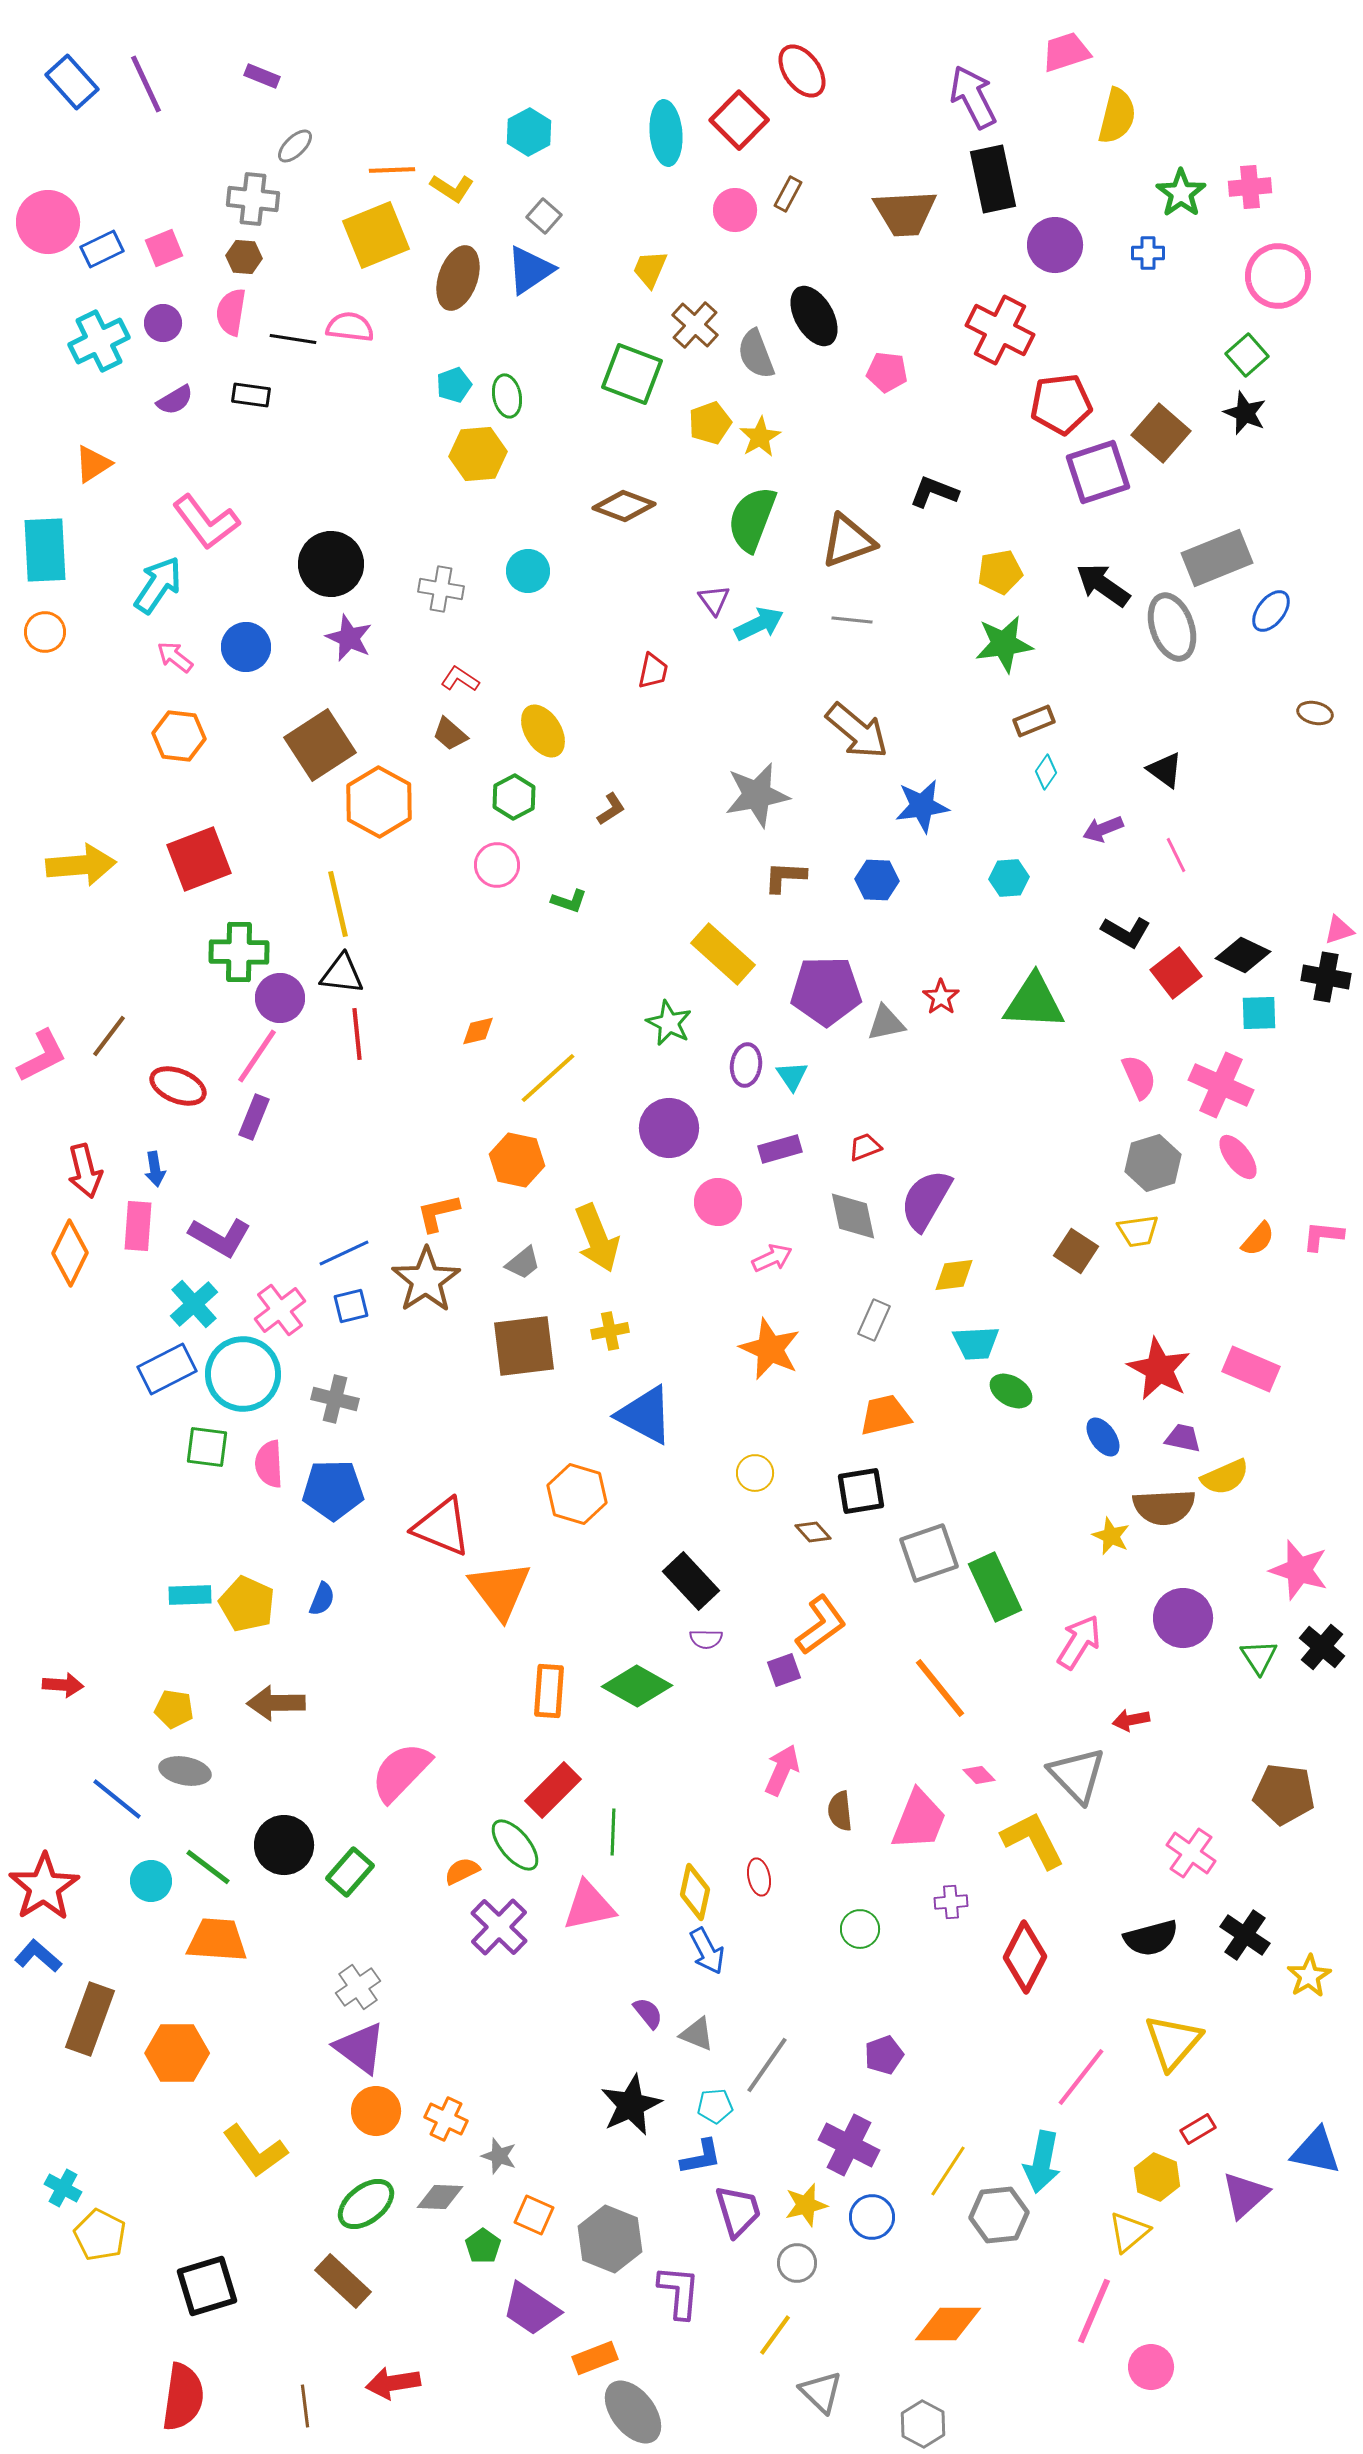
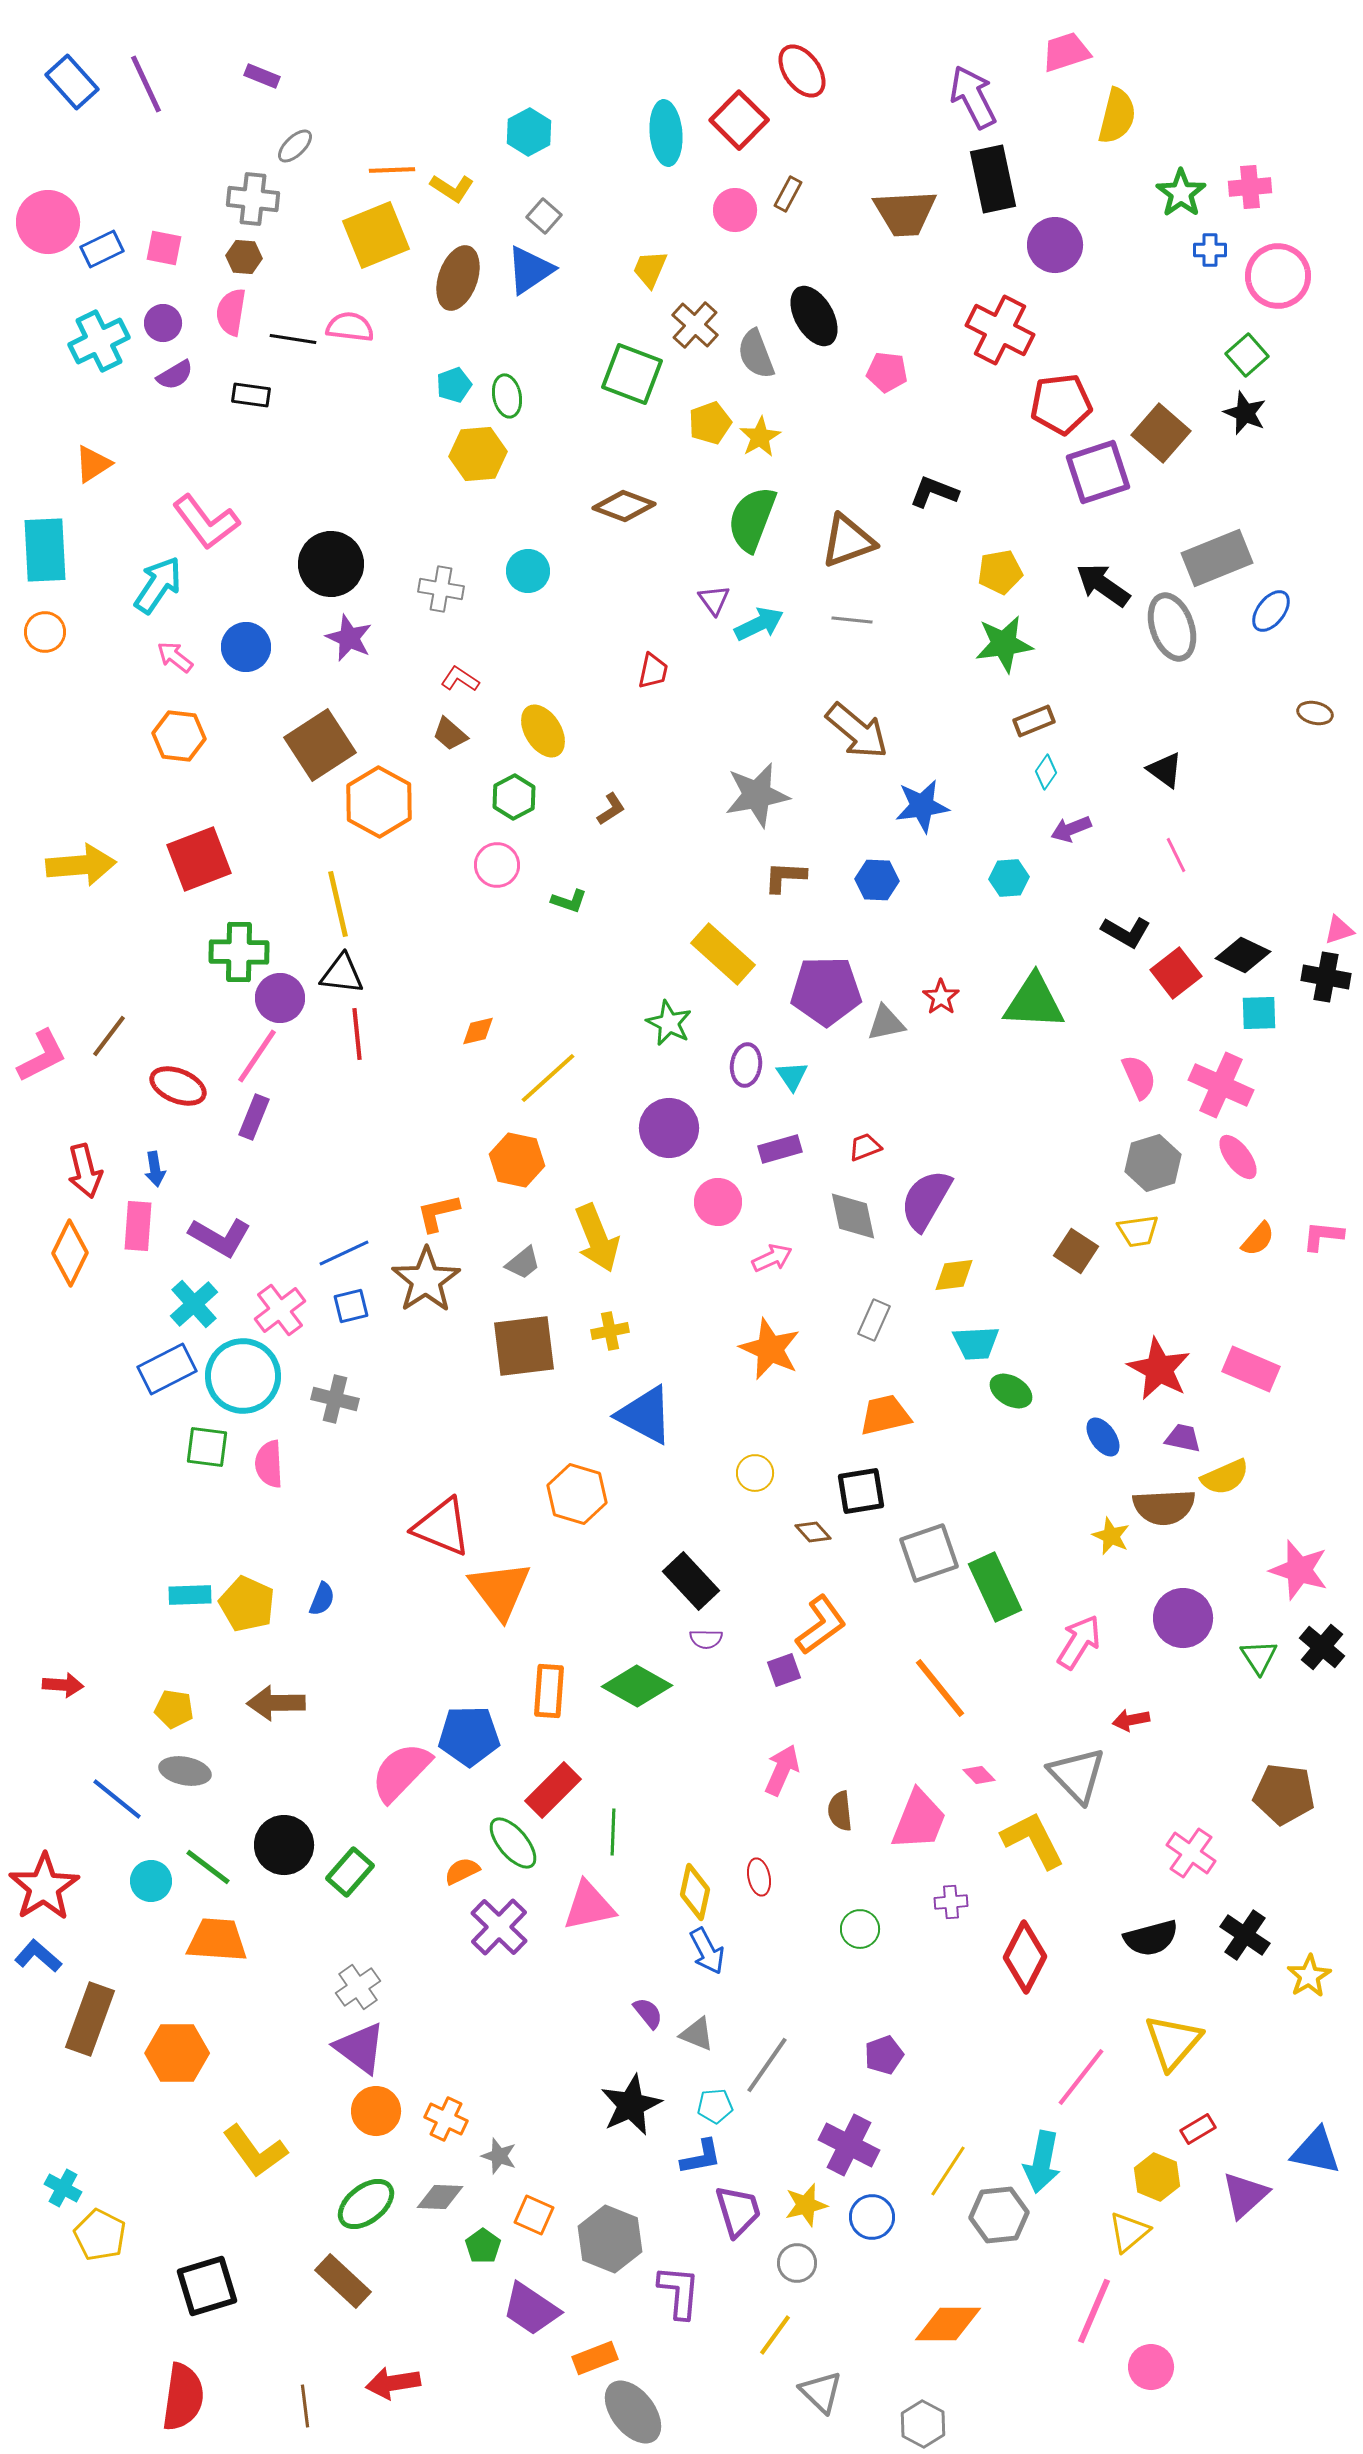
pink square at (164, 248): rotated 33 degrees clockwise
blue cross at (1148, 253): moved 62 px right, 3 px up
purple semicircle at (175, 400): moved 25 px up
purple arrow at (1103, 829): moved 32 px left
cyan circle at (243, 1374): moved 2 px down
blue pentagon at (333, 1490): moved 136 px right, 246 px down
green ellipse at (515, 1845): moved 2 px left, 2 px up
